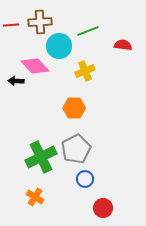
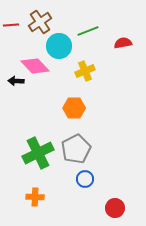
brown cross: rotated 30 degrees counterclockwise
red semicircle: moved 2 px up; rotated 18 degrees counterclockwise
green cross: moved 3 px left, 4 px up
orange cross: rotated 30 degrees counterclockwise
red circle: moved 12 px right
